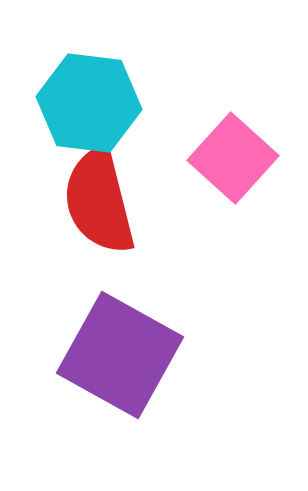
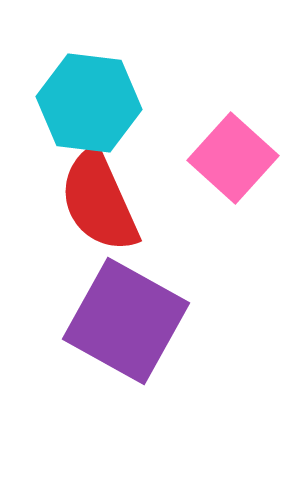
red semicircle: rotated 10 degrees counterclockwise
purple square: moved 6 px right, 34 px up
